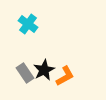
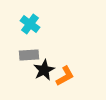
cyan cross: moved 2 px right
gray rectangle: moved 4 px right, 18 px up; rotated 60 degrees counterclockwise
